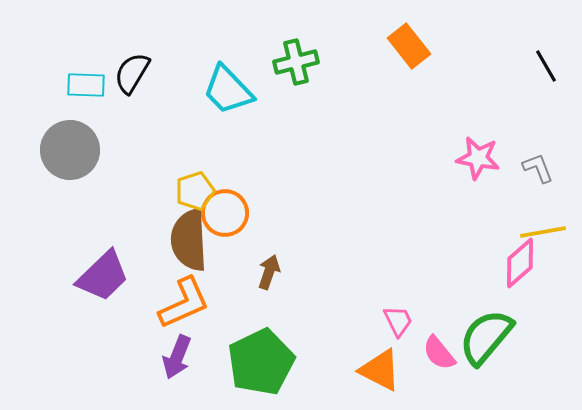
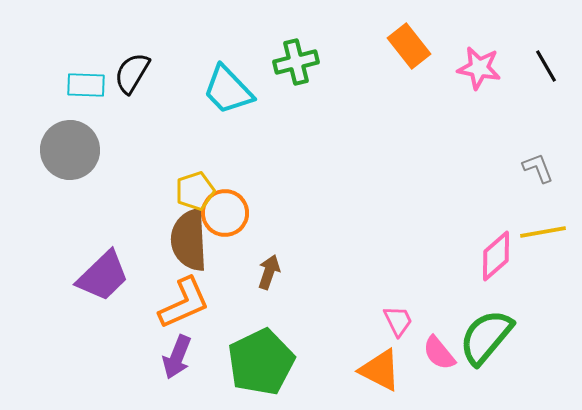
pink star: moved 1 px right, 90 px up
pink diamond: moved 24 px left, 7 px up
